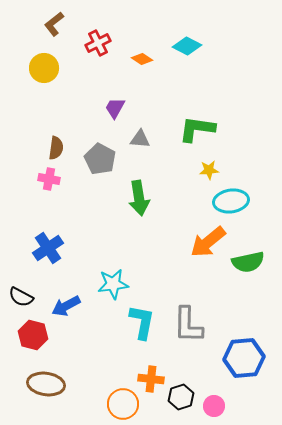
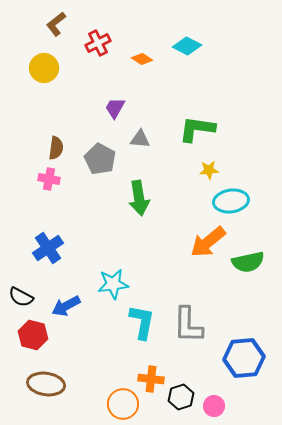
brown L-shape: moved 2 px right
